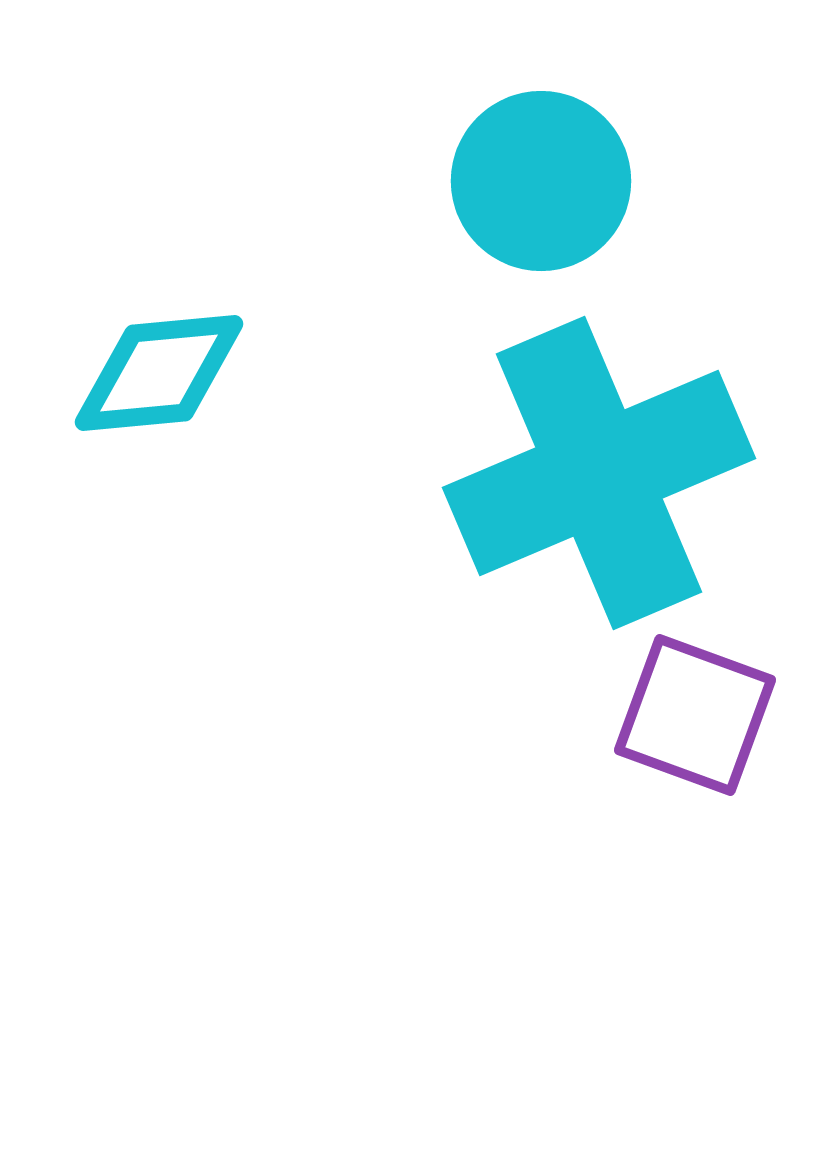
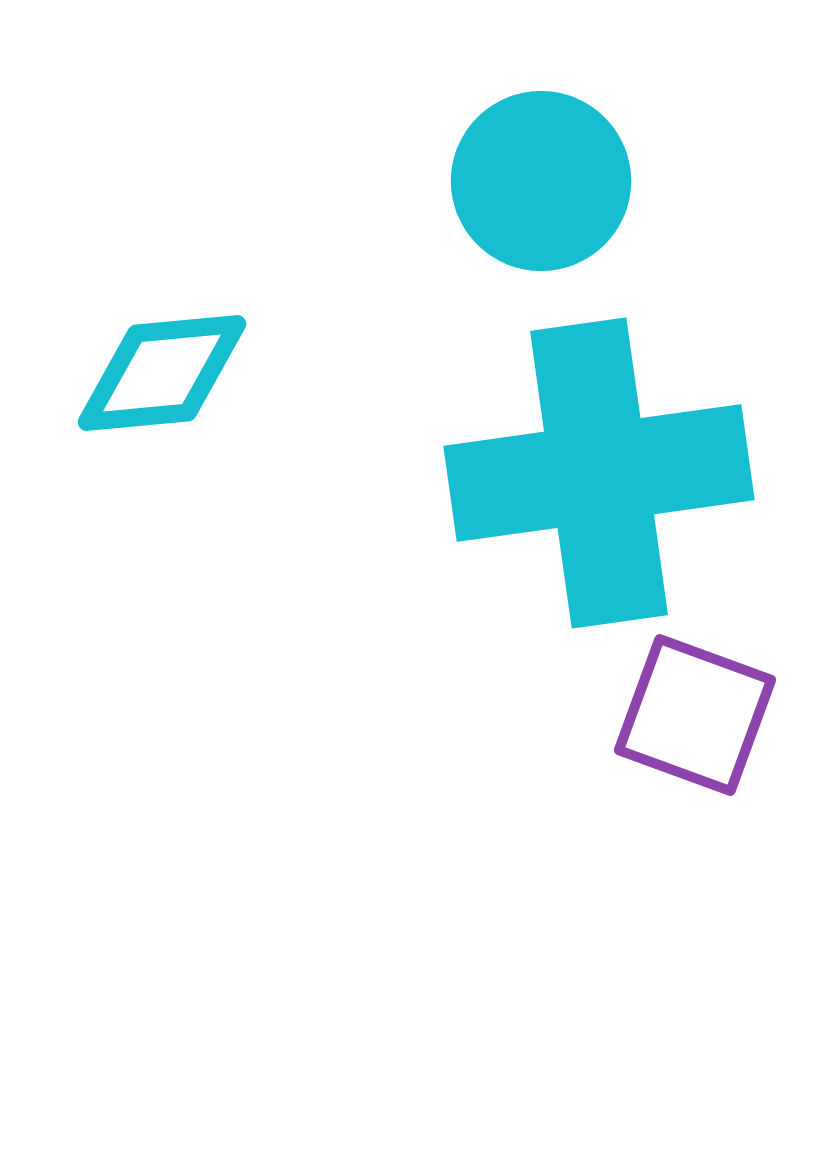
cyan diamond: moved 3 px right
cyan cross: rotated 15 degrees clockwise
